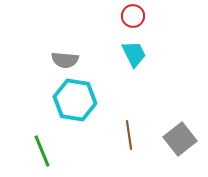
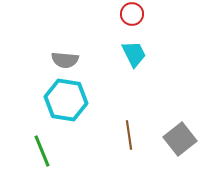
red circle: moved 1 px left, 2 px up
cyan hexagon: moved 9 px left
